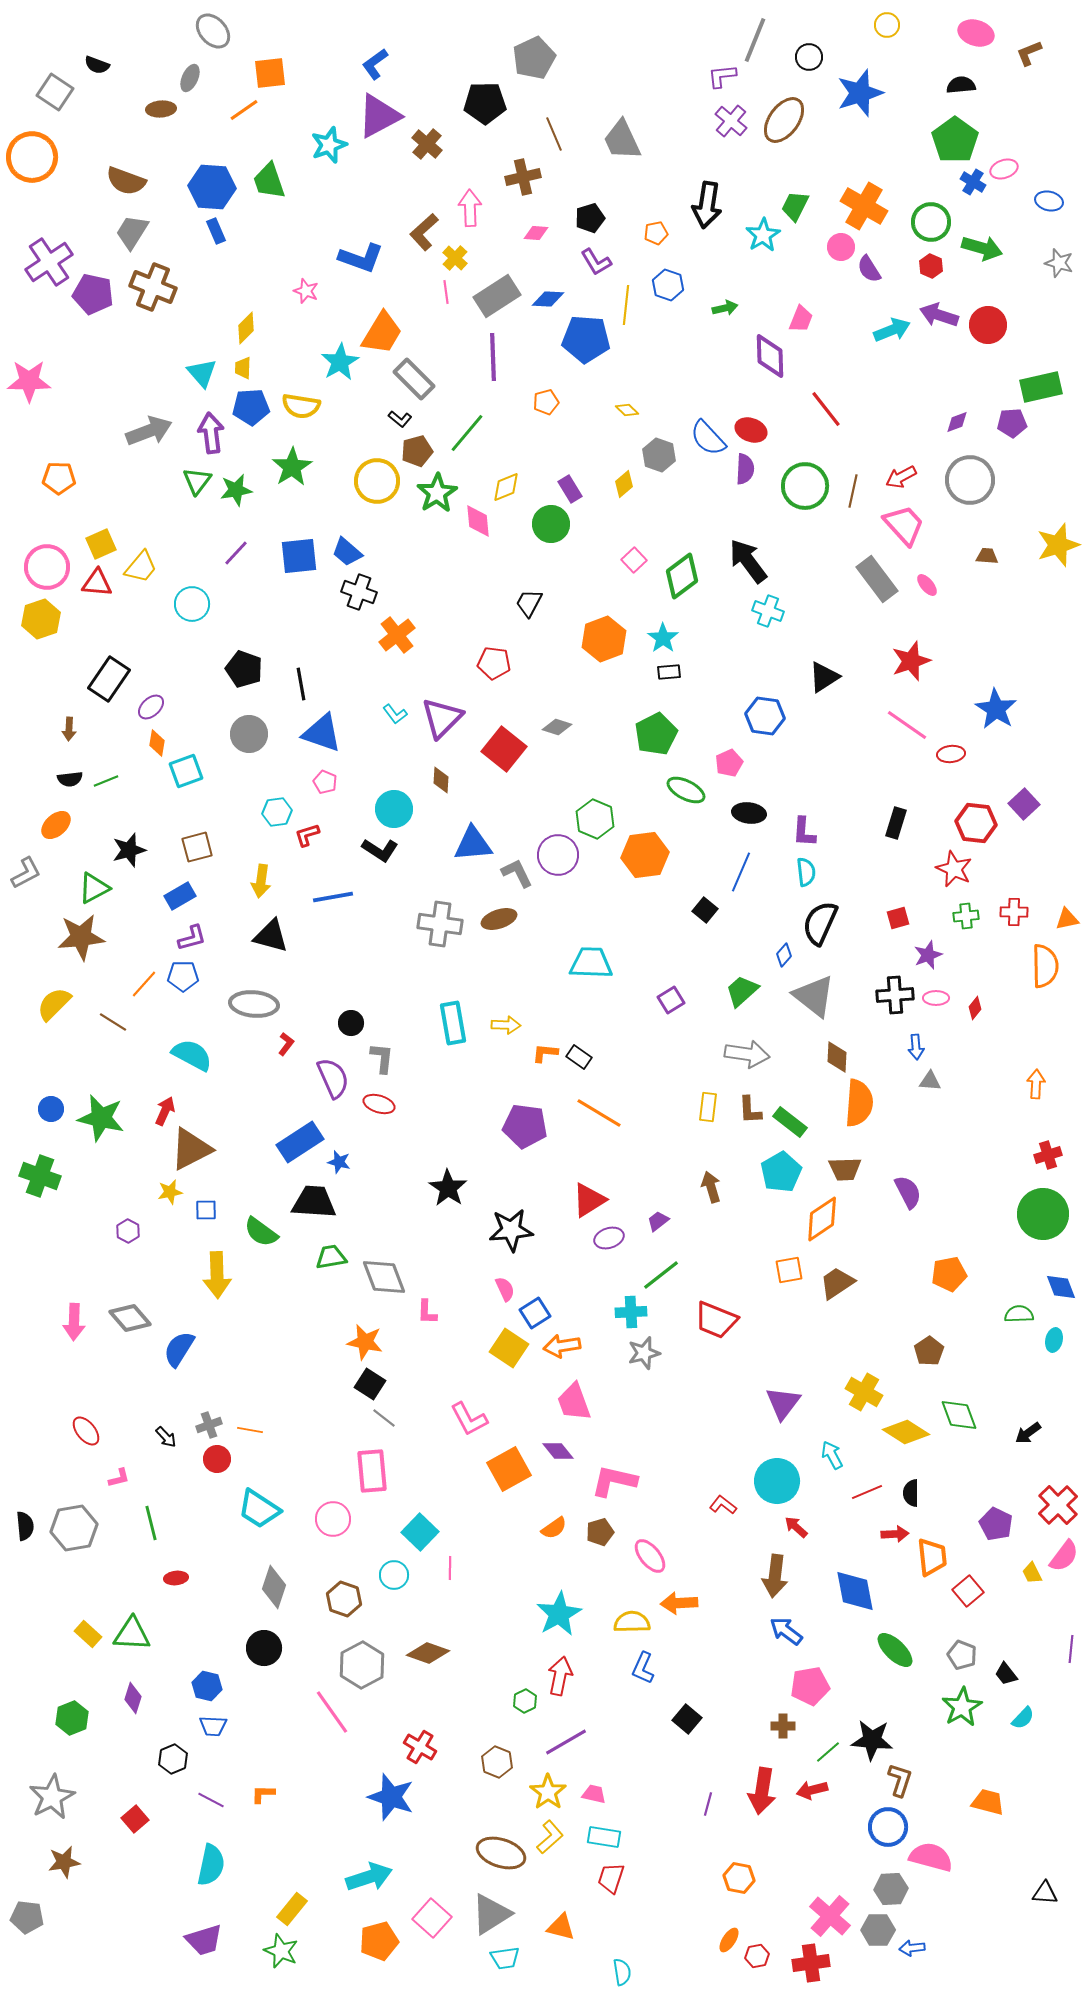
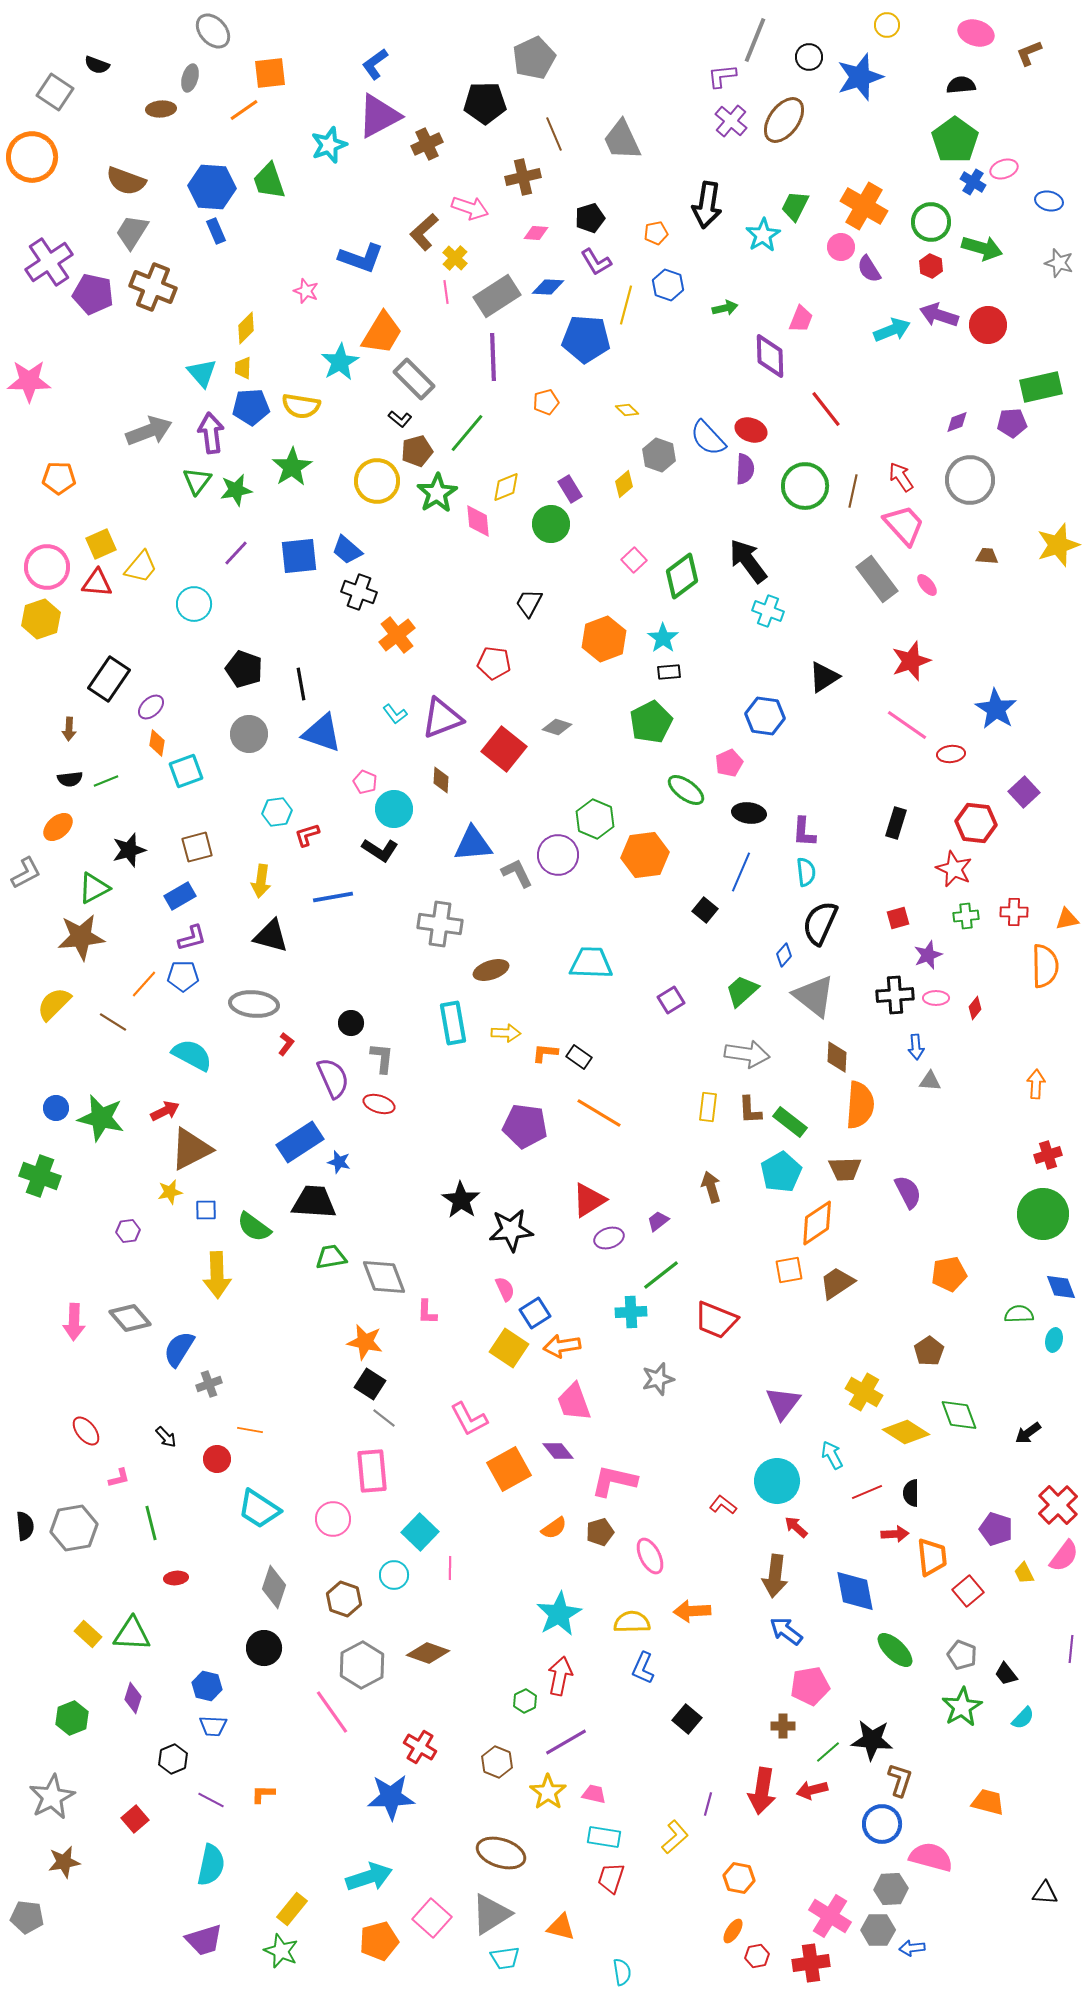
gray ellipse at (190, 78): rotated 8 degrees counterclockwise
blue star at (860, 93): moved 16 px up
brown cross at (427, 144): rotated 24 degrees clockwise
pink arrow at (470, 208): rotated 111 degrees clockwise
blue diamond at (548, 299): moved 12 px up
yellow line at (626, 305): rotated 9 degrees clockwise
red arrow at (901, 477): rotated 84 degrees clockwise
blue trapezoid at (347, 552): moved 2 px up
cyan circle at (192, 604): moved 2 px right
purple triangle at (442, 718): rotated 24 degrees clockwise
green pentagon at (656, 734): moved 5 px left, 12 px up
pink pentagon at (325, 782): moved 40 px right
green ellipse at (686, 790): rotated 9 degrees clockwise
purple square at (1024, 804): moved 12 px up
orange ellipse at (56, 825): moved 2 px right, 2 px down
brown ellipse at (499, 919): moved 8 px left, 51 px down
yellow arrow at (506, 1025): moved 8 px down
orange semicircle at (859, 1103): moved 1 px right, 2 px down
blue circle at (51, 1109): moved 5 px right, 1 px up
red arrow at (165, 1111): rotated 40 degrees clockwise
black star at (448, 1188): moved 13 px right, 12 px down
orange diamond at (822, 1219): moved 5 px left, 4 px down
purple hexagon at (128, 1231): rotated 25 degrees clockwise
green semicircle at (261, 1232): moved 7 px left, 5 px up
gray star at (644, 1353): moved 14 px right, 26 px down
gray cross at (209, 1425): moved 41 px up
purple pentagon at (996, 1524): moved 5 px down; rotated 8 degrees counterclockwise
pink ellipse at (650, 1556): rotated 12 degrees clockwise
yellow trapezoid at (1032, 1573): moved 8 px left
orange arrow at (679, 1603): moved 13 px right, 8 px down
blue star at (391, 1797): rotated 21 degrees counterclockwise
blue circle at (888, 1827): moved 6 px left, 3 px up
yellow L-shape at (550, 1837): moved 125 px right
pink cross at (830, 1916): rotated 9 degrees counterclockwise
orange ellipse at (729, 1940): moved 4 px right, 9 px up
